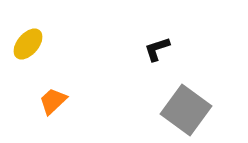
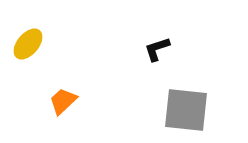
orange trapezoid: moved 10 px right
gray square: rotated 30 degrees counterclockwise
